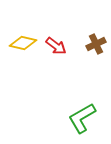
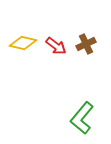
brown cross: moved 10 px left
green L-shape: rotated 20 degrees counterclockwise
